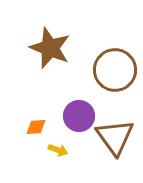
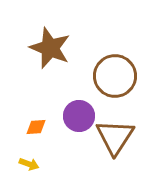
brown circle: moved 6 px down
brown triangle: rotated 9 degrees clockwise
yellow arrow: moved 29 px left, 14 px down
